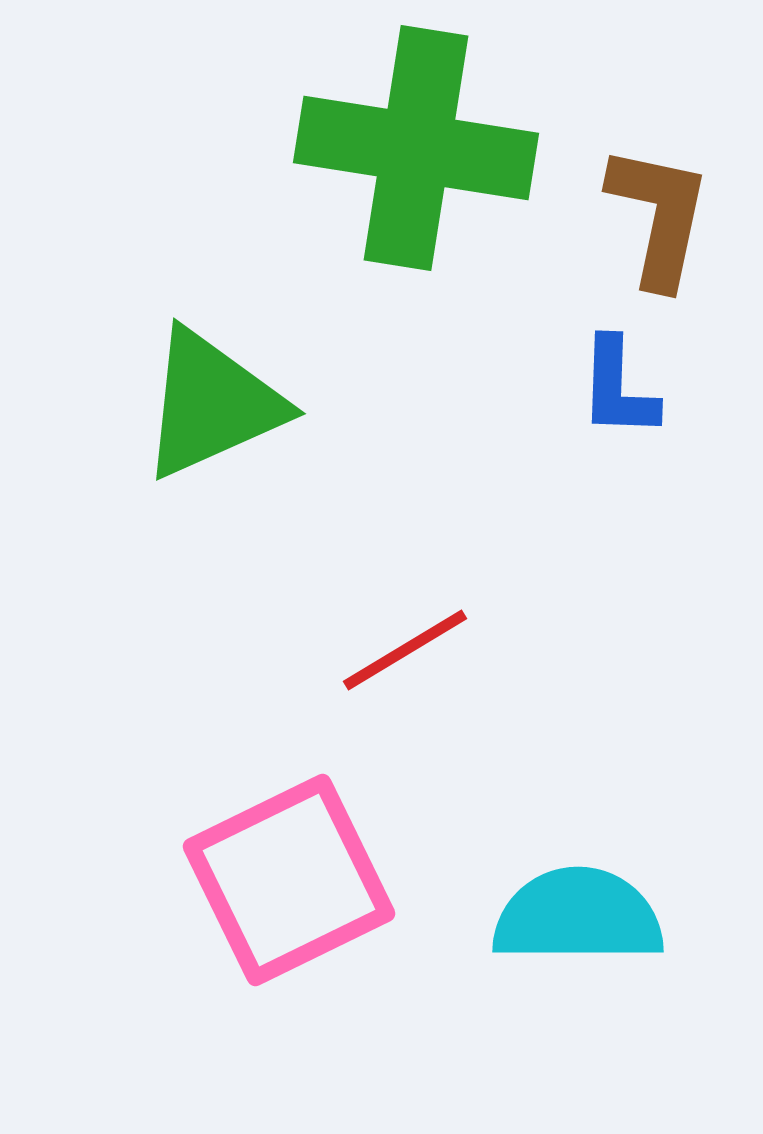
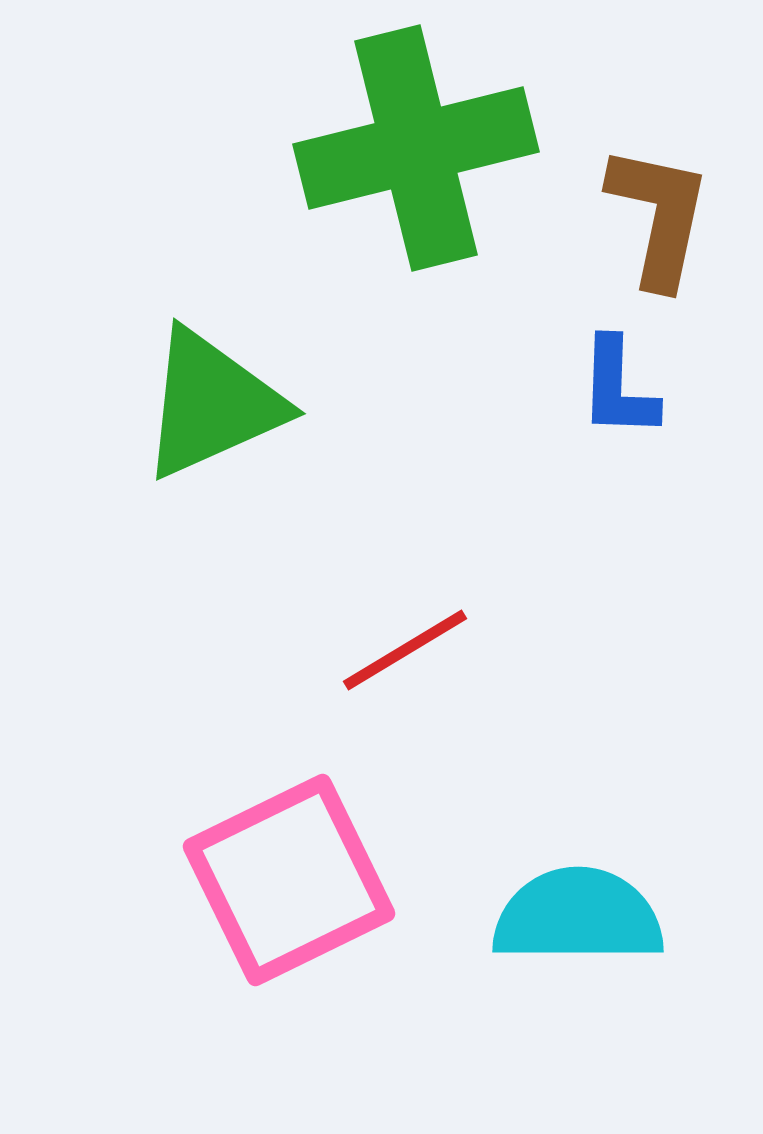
green cross: rotated 23 degrees counterclockwise
